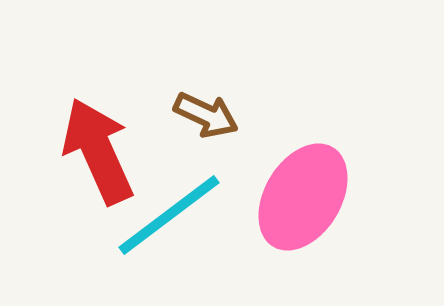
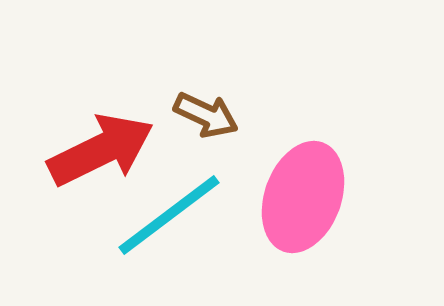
red arrow: moved 3 px right, 1 px up; rotated 88 degrees clockwise
pink ellipse: rotated 11 degrees counterclockwise
